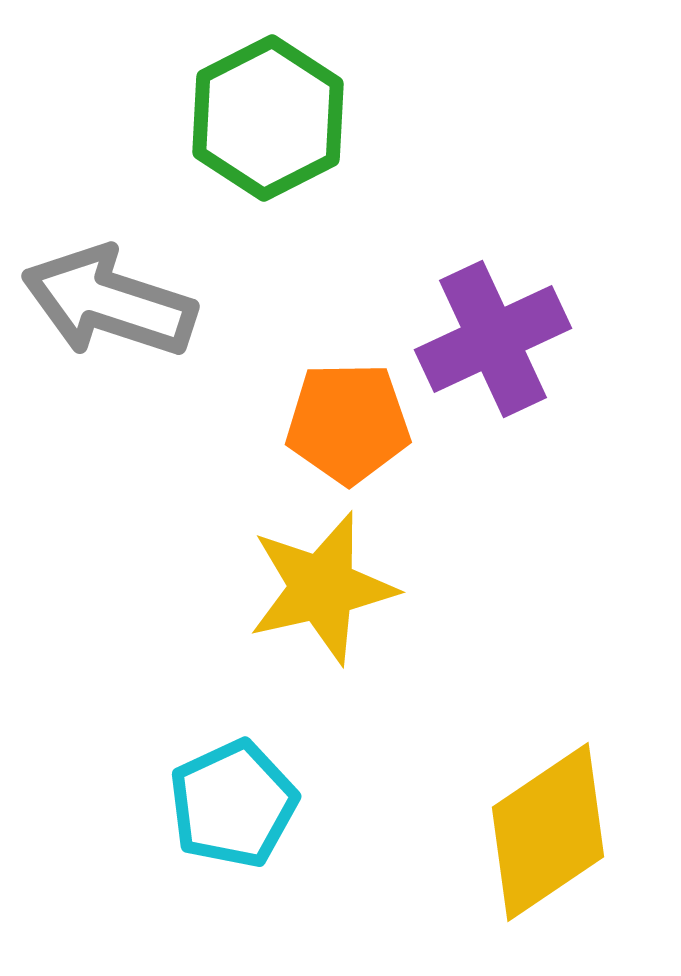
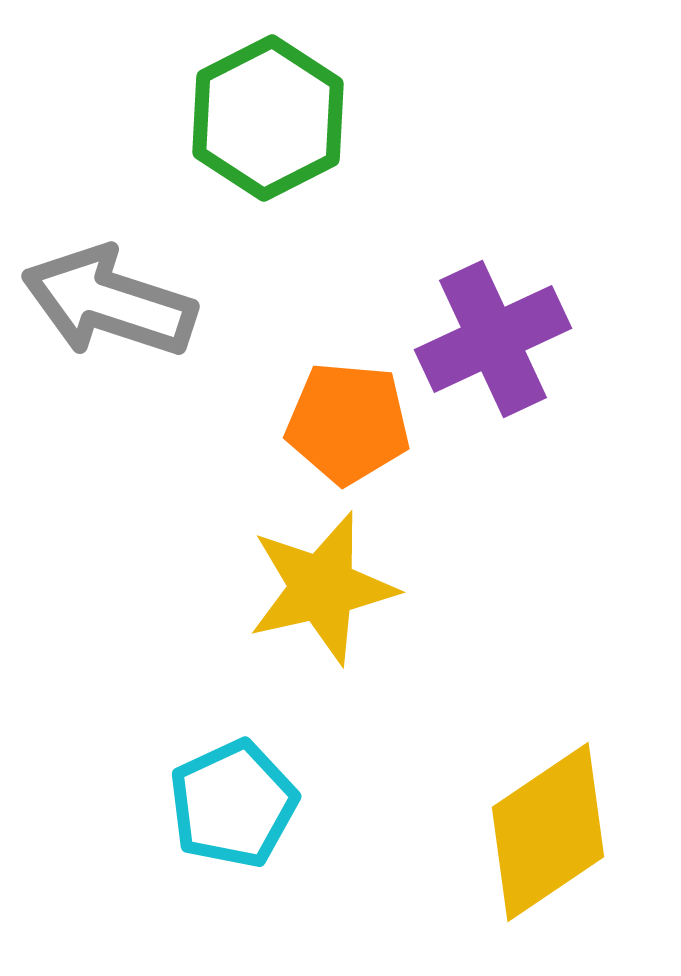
orange pentagon: rotated 6 degrees clockwise
